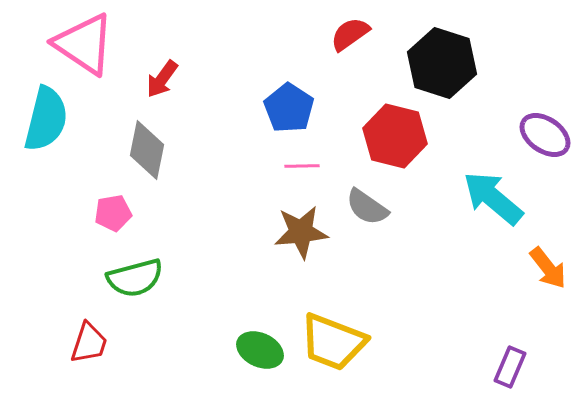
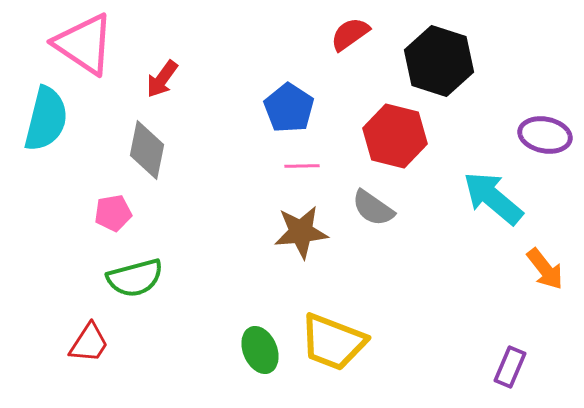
black hexagon: moved 3 px left, 2 px up
purple ellipse: rotated 24 degrees counterclockwise
gray semicircle: moved 6 px right, 1 px down
orange arrow: moved 3 px left, 1 px down
red trapezoid: rotated 15 degrees clockwise
green ellipse: rotated 42 degrees clockwise
